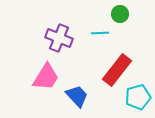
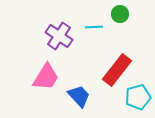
cyan line: moved 6 px left, 6 px up
purple cross: moved 2 px up; rotated 12 degrees clockwise
blue trapezoid: moved 2 px right
